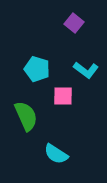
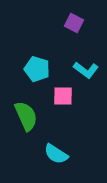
purple square: rotated 12 degrees counterclockwise
